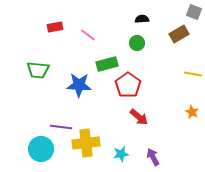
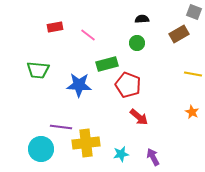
red pentagon: rotated 15 degrees counterclockwise
